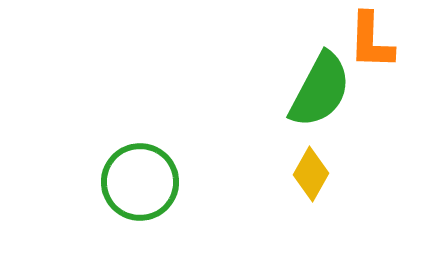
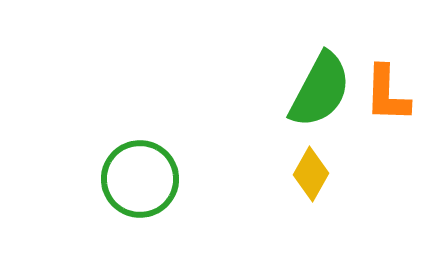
orange L-shape: moved 16 px right, 53 px down
green circle: moved 3 px up
